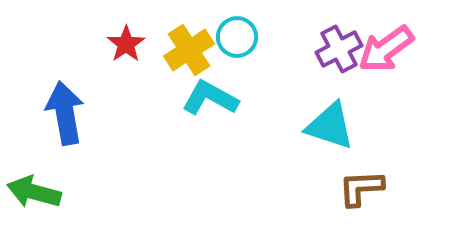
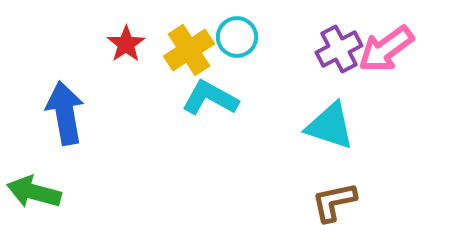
brown L-shape: moved 27 px left, 14 px down; rotated 9 degrees counterclockwise
